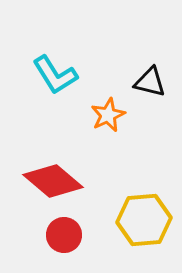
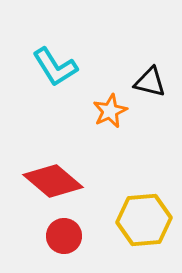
cyan L-shape: moved 8 px up
orange star: moved 2 px right, 4 px up
red circle: moved 1 px down
